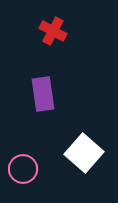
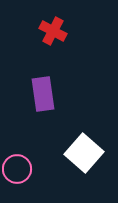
pink circle: moved 6 px left
